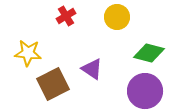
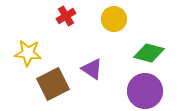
yellow circle: moved 3 px left, 2 px down
